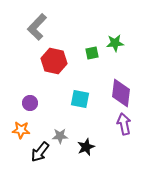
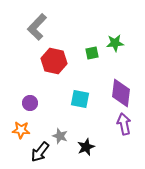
gray star: rotated 21 degrees clockwise
